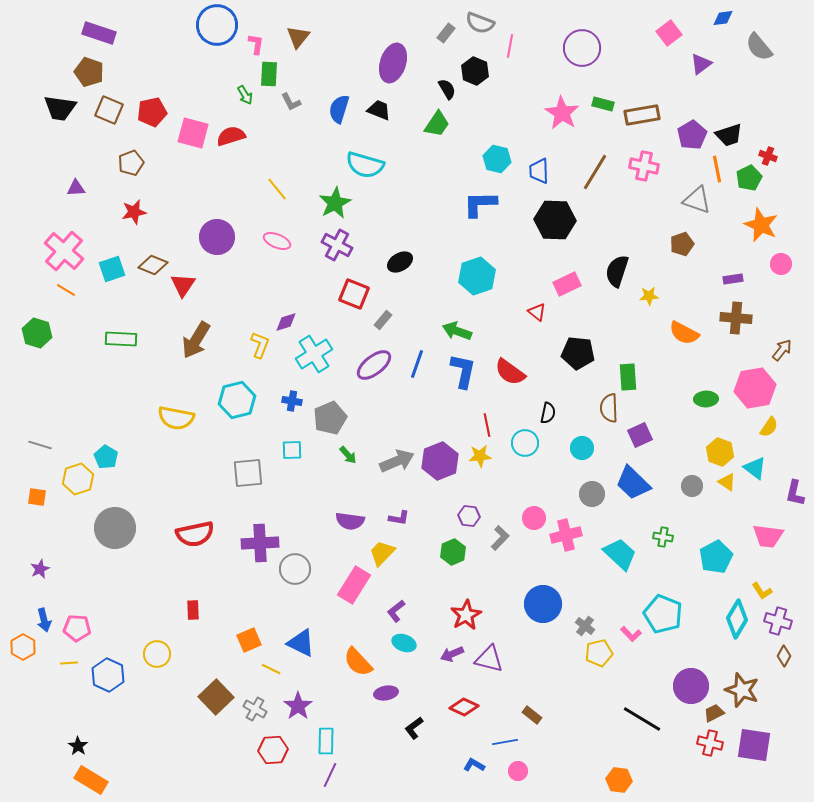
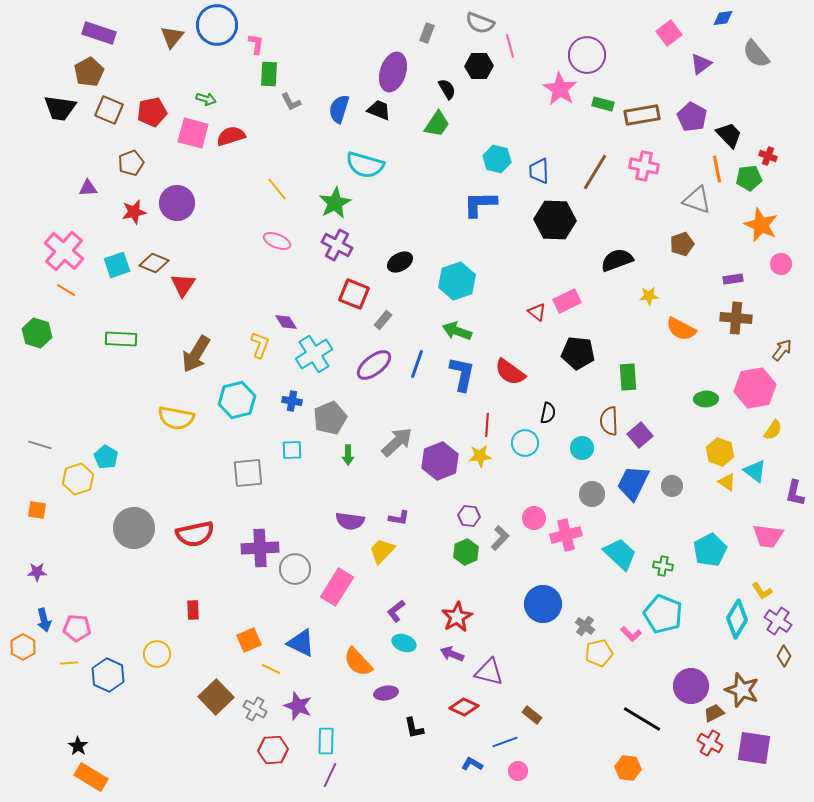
gray rectangle at (446, 33): moved 19 px left; rotated 18 degrees counterclockwise
brown triangle at (298, 37): moved 126 px left
pink line at (510, 46): rotated 25 degrees counterclockwise
gray semicircle at (759, 47): moved 3 px left, 7 px down
purple circle at (582, 48): moved 5 px right, 7 px down
purple ellipse at (393, 63): moved 9 px down
black hexagon at (475, 71): moved 4 px right, 5 px up; rotated 24 degrees counterclockwise
brown pentagon at (89, 72): rotated 24 degrees clockwise
green arrow at (245, 95): moved 39 px left, 4 px down; rotated 42 degrees counterclockwise
pink star at (562, 113): moved 2 px left, 24 px up
purple pentagon at (692, 135): moved 18 px up; rotated 12 degrees counterclockwise
black trapezoid at (729, 135): rotated 116 degrees counterclockwise
green pentagon at (749, 178): rotated 20 degrees clockwise
purple triangle at (76, 188): moved 12 px right
purple circle at (217, 237): moved 40 px left, 34 px up
brown diamond at (153, 265): moved 1 px right, 2 px up
cyan square at (112, 269): moved 5 px right, 4 px up
black semicircle at (617, 271): moved 11 px up; rotated 52 degrees clockwise
cyan hexagon at (477, 276): moved 20 px left, 5 px down
pink rectangle at (567, 284): moved 17 px down
purple diamond at (286, 322): rotated 75 degrees clockwise
orange semicircle at (684, 333): moved 3 px left, 4 px up
brown arrow at (196, 340): moved 14 px down
blue L-shape at (463, 371): moved 1 px left, 3 px down
brown semicircle at (609, 408): moved 13 px down
red line at (487, 425): rotated 15 degrees clockwise
yellow semicircle at (769, 427): moved 4 px right, 3 px down
purple square at (640, 435): rotated 15 degrees counterclockwise
green arrow at (348, 455): rotated 42 degrees clockwise
gray arrow at (397, 461): moved 19 px up; rotated 20 degrees counterclockwise
cyan triangle at (755, 468): moved 3 px down
blue trapezoid at (633, 483): rotated 72 degrees clockwise
gray circle at (692, 486): moved 20 px left
orange square at (37, 497): moved 13 px down
gray circle at (115, 528): moved 19 px right
green cross at (663, 537): moved 29 px down
purple cross at (260, 543): moved 5 px down
green hexagon at (453, 552): moved 13 px right
yellow trapezoid at (382, 553): moved 2 px up
cyan pentagon at (716, 557): moved 6 px left, 7 px up
purple star at (40, 569): moved 3 px left, 3 px down; rotated 24 degrees clockwise
pink rectangle at (354, 585): moved 17 px left, 2 px down
red star at (466, 615): moved 9 px left, 2 px down
purple cross at (778, 621): rotated 16 degrees clockwise
purple arrow at (452, 654): rotated 45 degrees clockwise
purple triangle at (489, 659): moved 13 px down
purple star at (298, 706): rotated 16 degrees counterclockwise
black L-shape at (414, 728): rotated 65 degrees counterclockwise
blue line at (505, 742): rotated 10 degrees counterclockwise
red cross at (710, 743): rotated 15 degrees clockwise
purple square at (754, 745): moved 3 px down
blue L-shape at (474, 765): moved 2 px left, 1 px up
orange rectangle at (91, 780): moved 3 px up
orange hexagon at (619, 780): moved 9 px right, 12 px up
